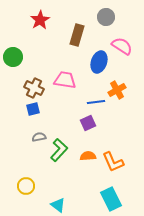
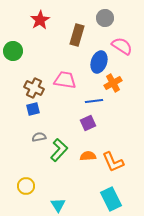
gray circle: moved 1 px left, 1 px down
green circle: moved 6 px up
orange cross: moved 4 px left, 7 px up
blue line: moved 2 px left, 1 px up
cyan triangle: rotated 21 degrees clockwise
